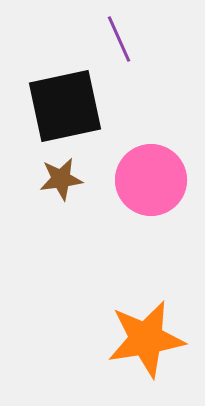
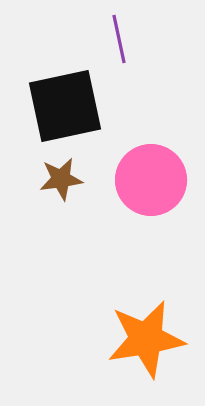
purple line: rotated 12 degrees clockwise
